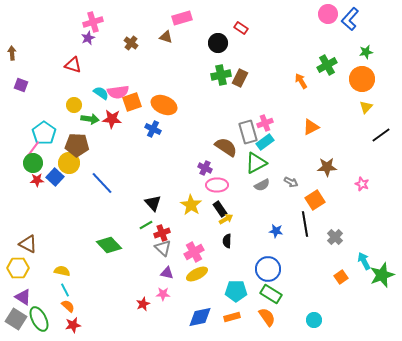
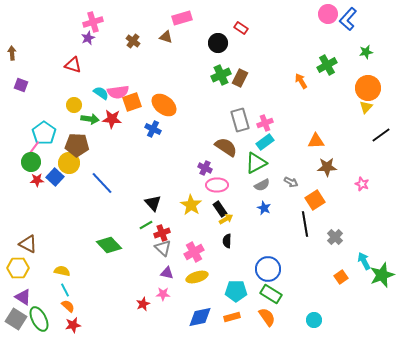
blue L-shape at (350, 19): moved 2 px left
brown cross at (131, 43): moved 2 px right, 2 px up
green cross at (221, 75): rotated 12 degrees counterclockwise
orange circle at (362, 79): moved 6 px right, 9 px down
orange ellipse at (164, 105): rotated 15 degrees clockwise
orange triangle at (311, 127): moved 5 px right, 14 px down; rotated 24 degrees clockwise
gray rectangle at (248, 132): moved 8 px left, 12 px up
green circle at (33, 163): moved 2 px left, 1 px up
blue star at (276, 231): moved 12 px left, 23 px up; rotated 16 degrees clockwise
yellow ellipse at (197, 274): moved 3 px down; rotated 10 degrees clockwise
